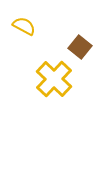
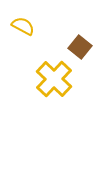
yellow semicircle: moved 1 px left
